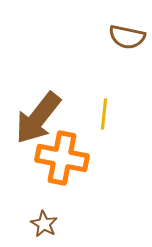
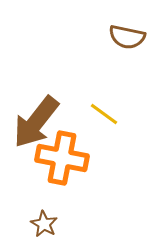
yellow line: rotated 60 degrees counterclockwise
brown arrow: moved 2 px left, 4 px down
